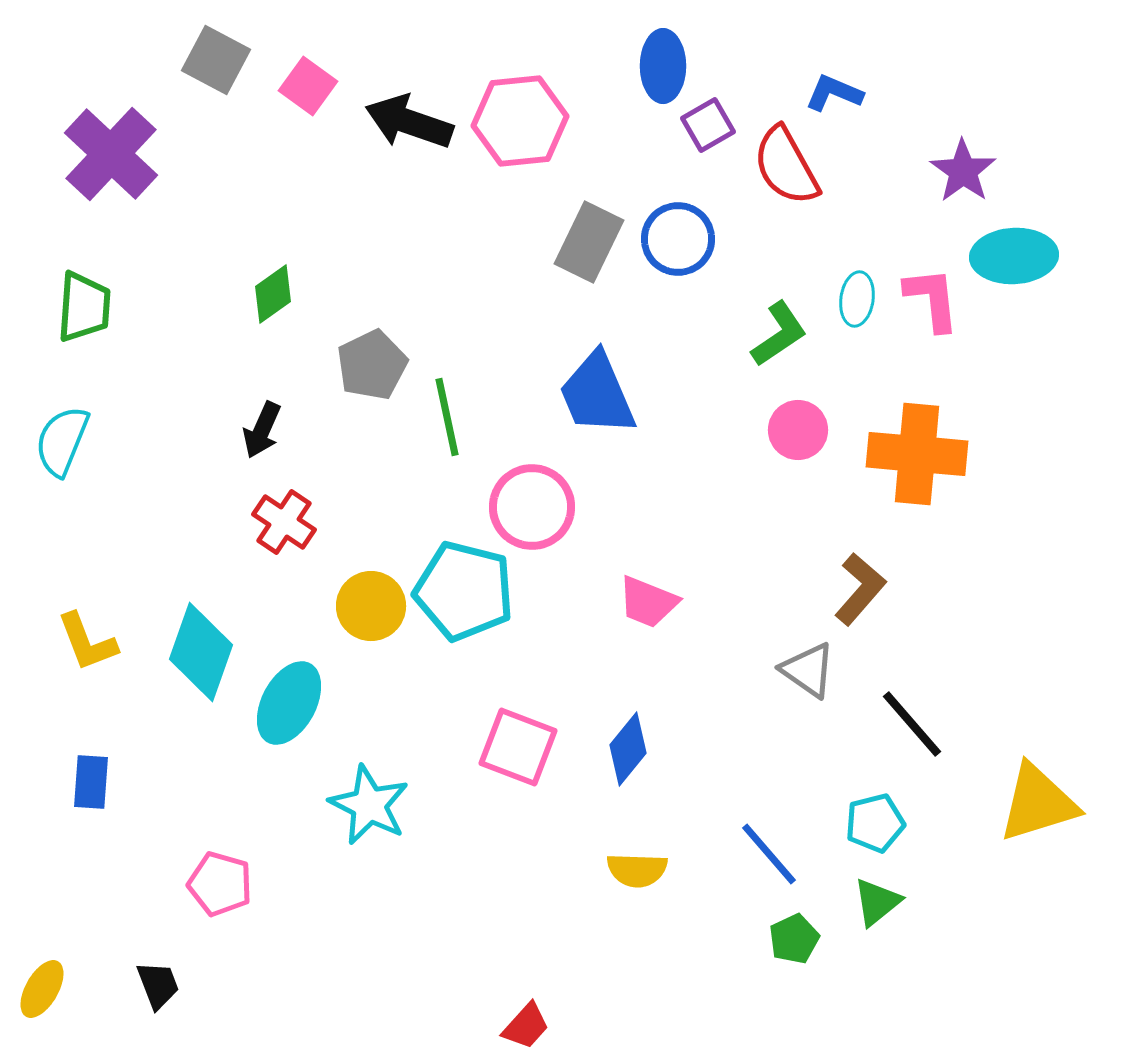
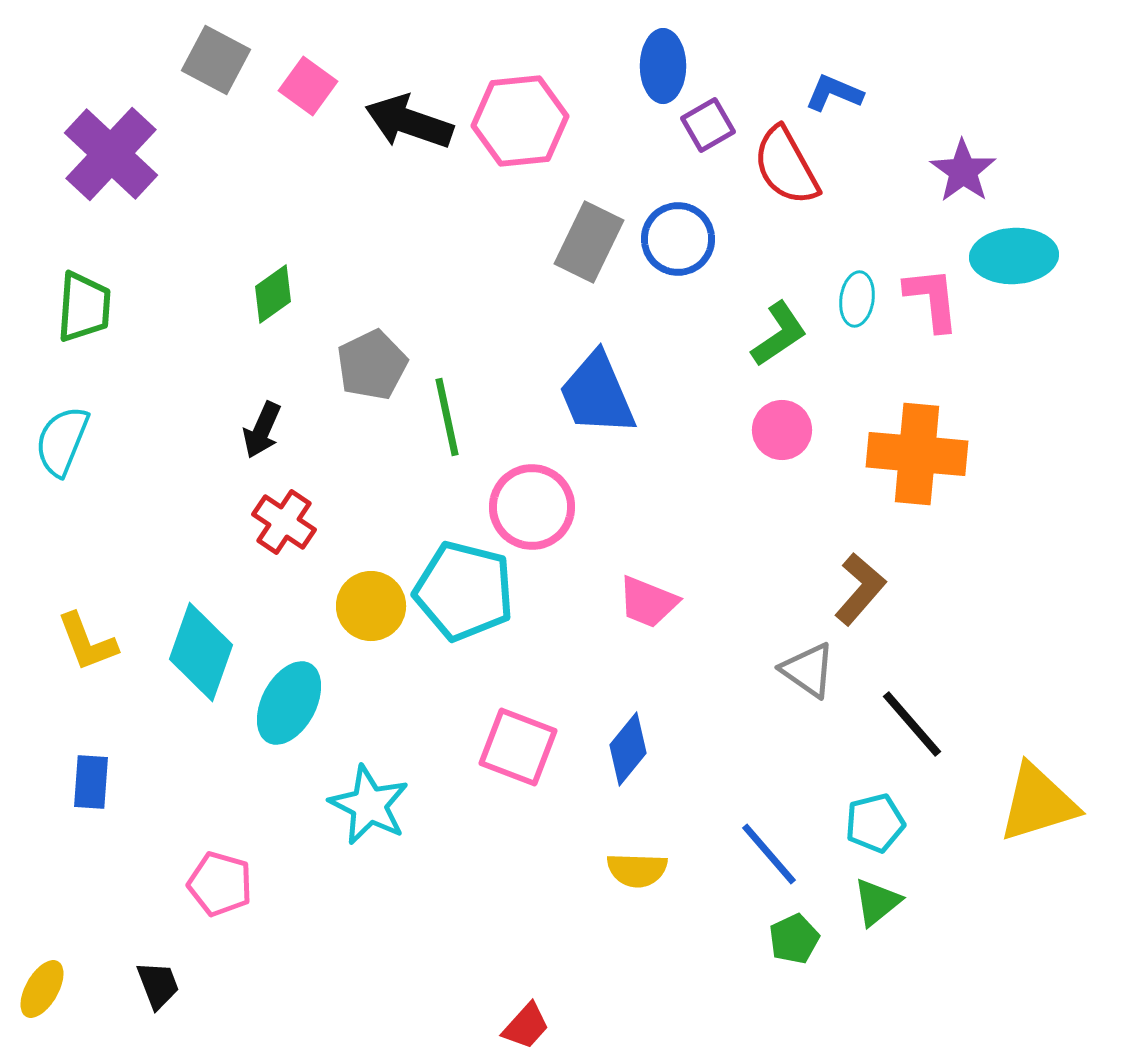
pink circle at (798, 430): moved 16 px left
